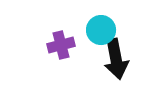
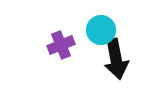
purple cross: rotated 8 degrees counterclockwise
